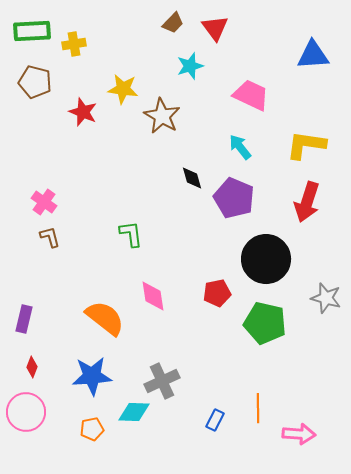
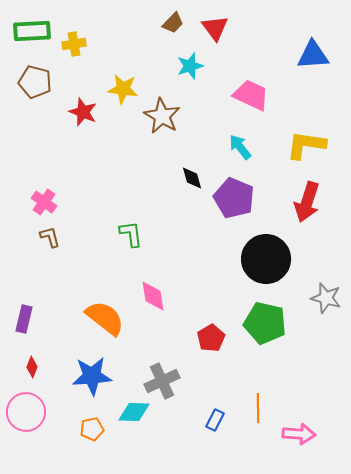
red pentagon: moved 6 px left, 45 px down; rotated 20 degrees counterclockwise
